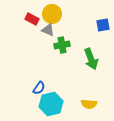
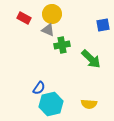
red rectangle: moved 8 px left, 1 px up
green arrow: rotated 25 degrees counterclockwise
